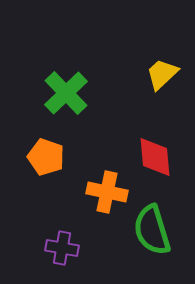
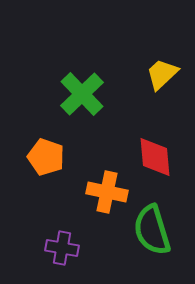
green cross: moved 16 px right, 1 px down
